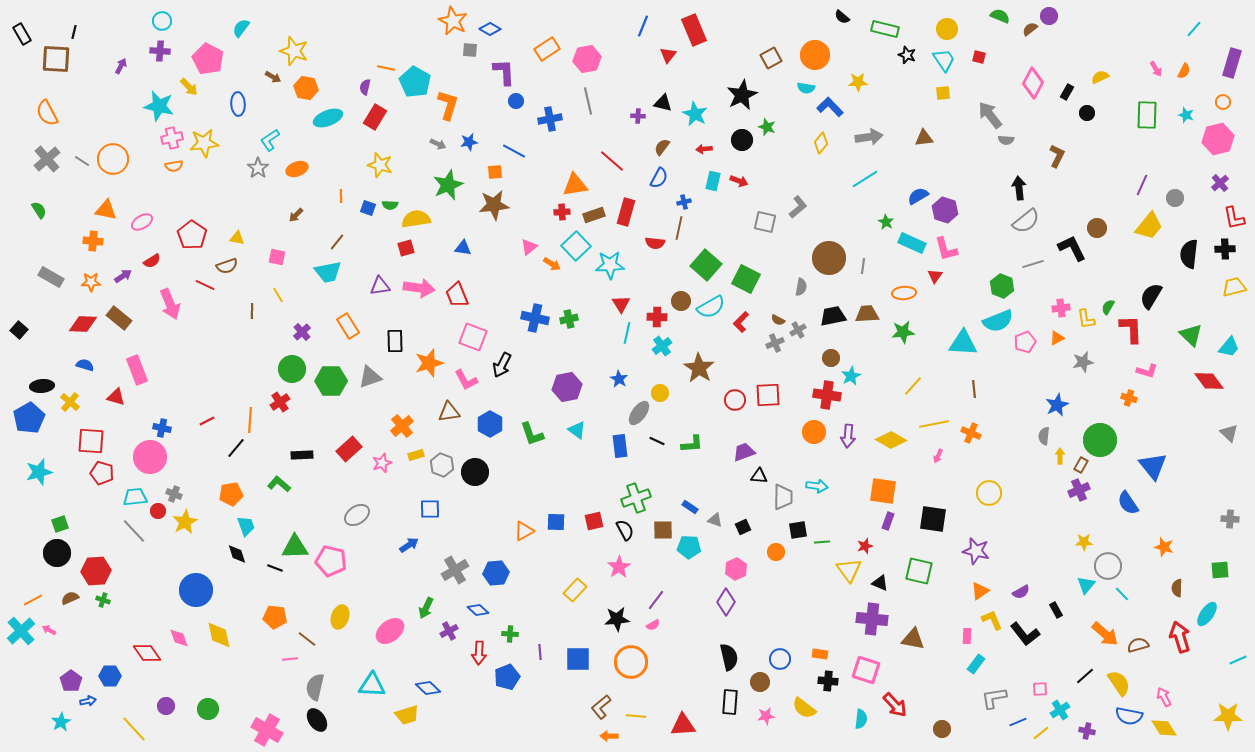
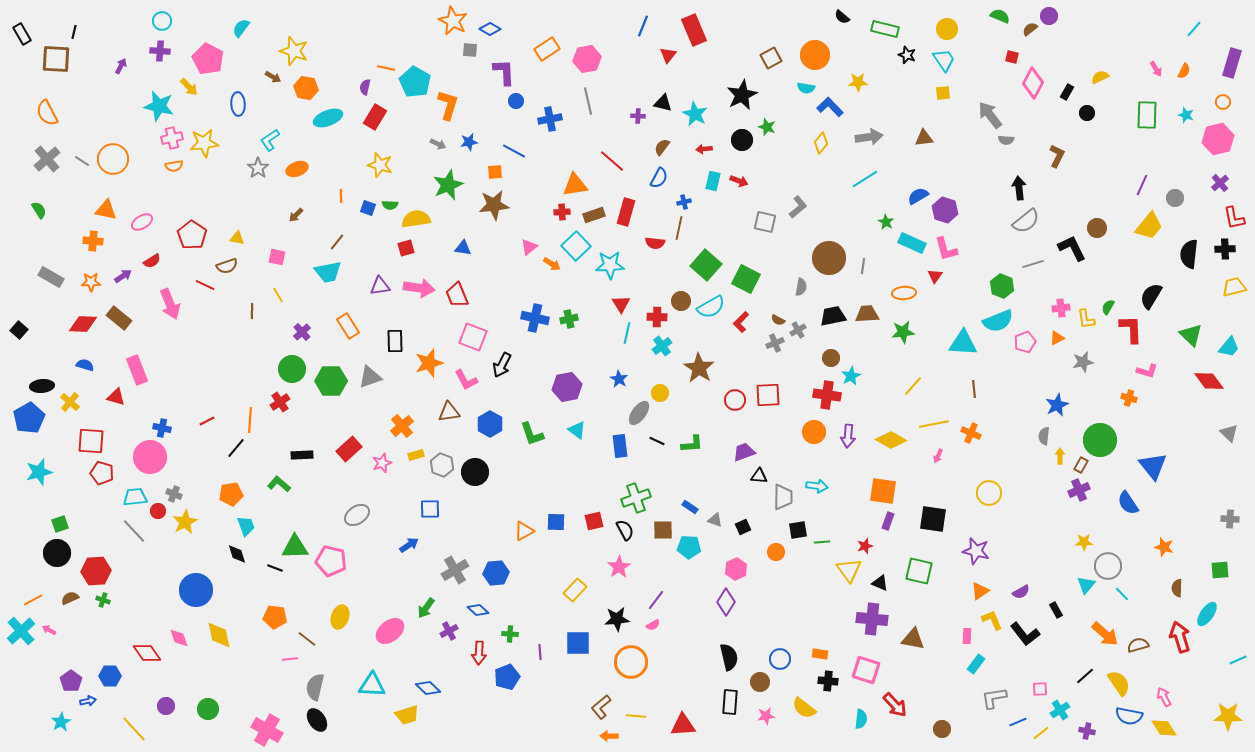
red square at (979, 57): moved 33 px right
green arrow at (426, 608): rotated 10 degrees clockwise
blue square at (578, 659): moved 16 px up
